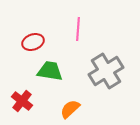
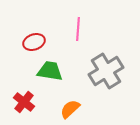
red ellipse: moved 1 px right
red cross: moved 2 px right, 1 px down
